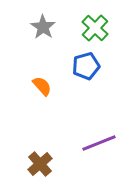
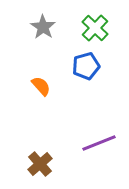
orange semicircle: moved 1 px left
